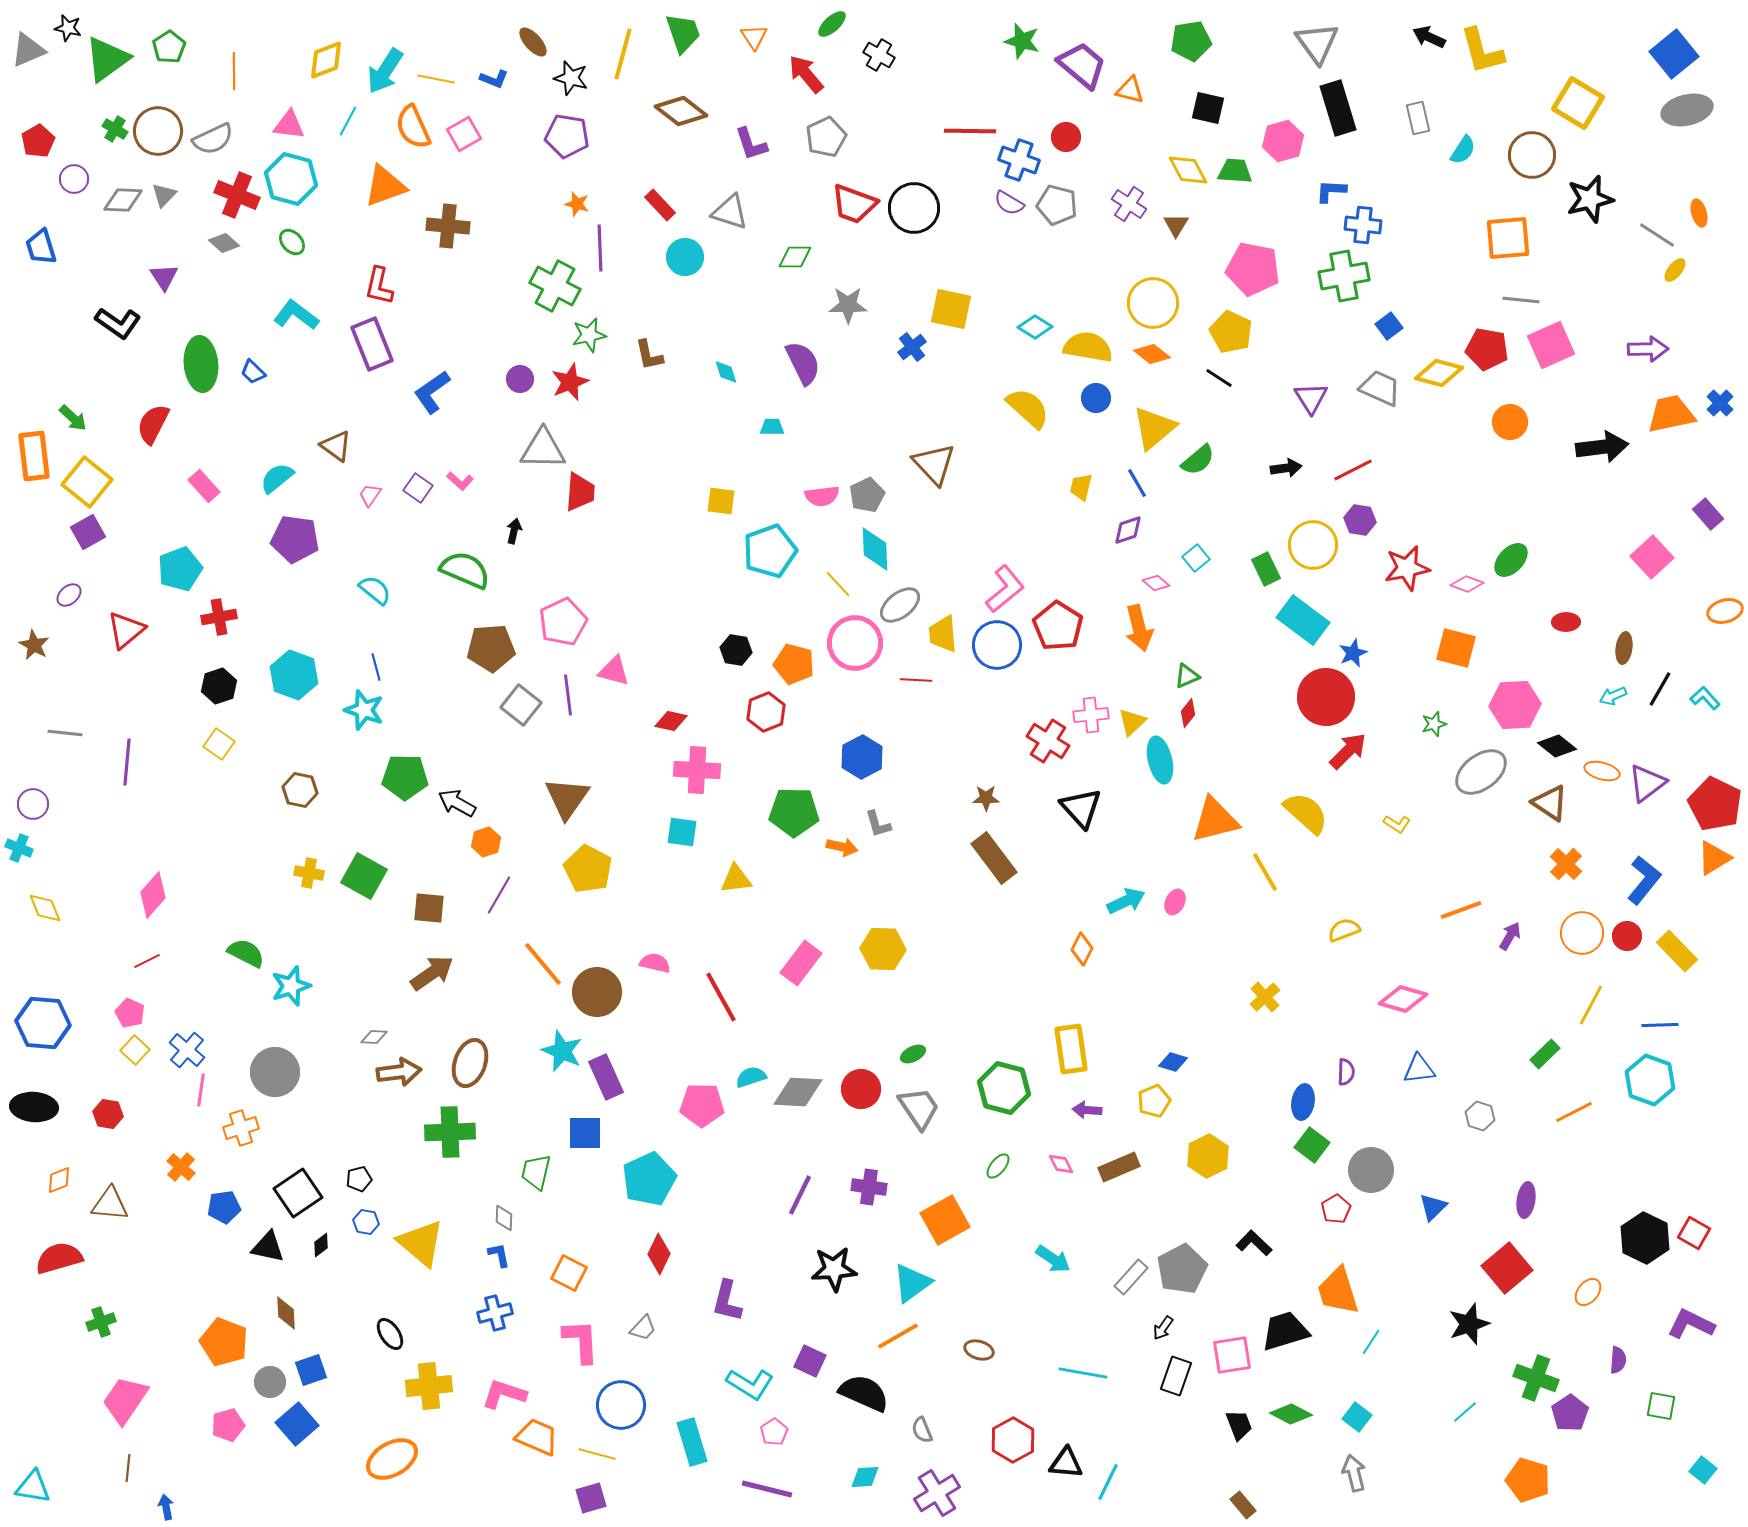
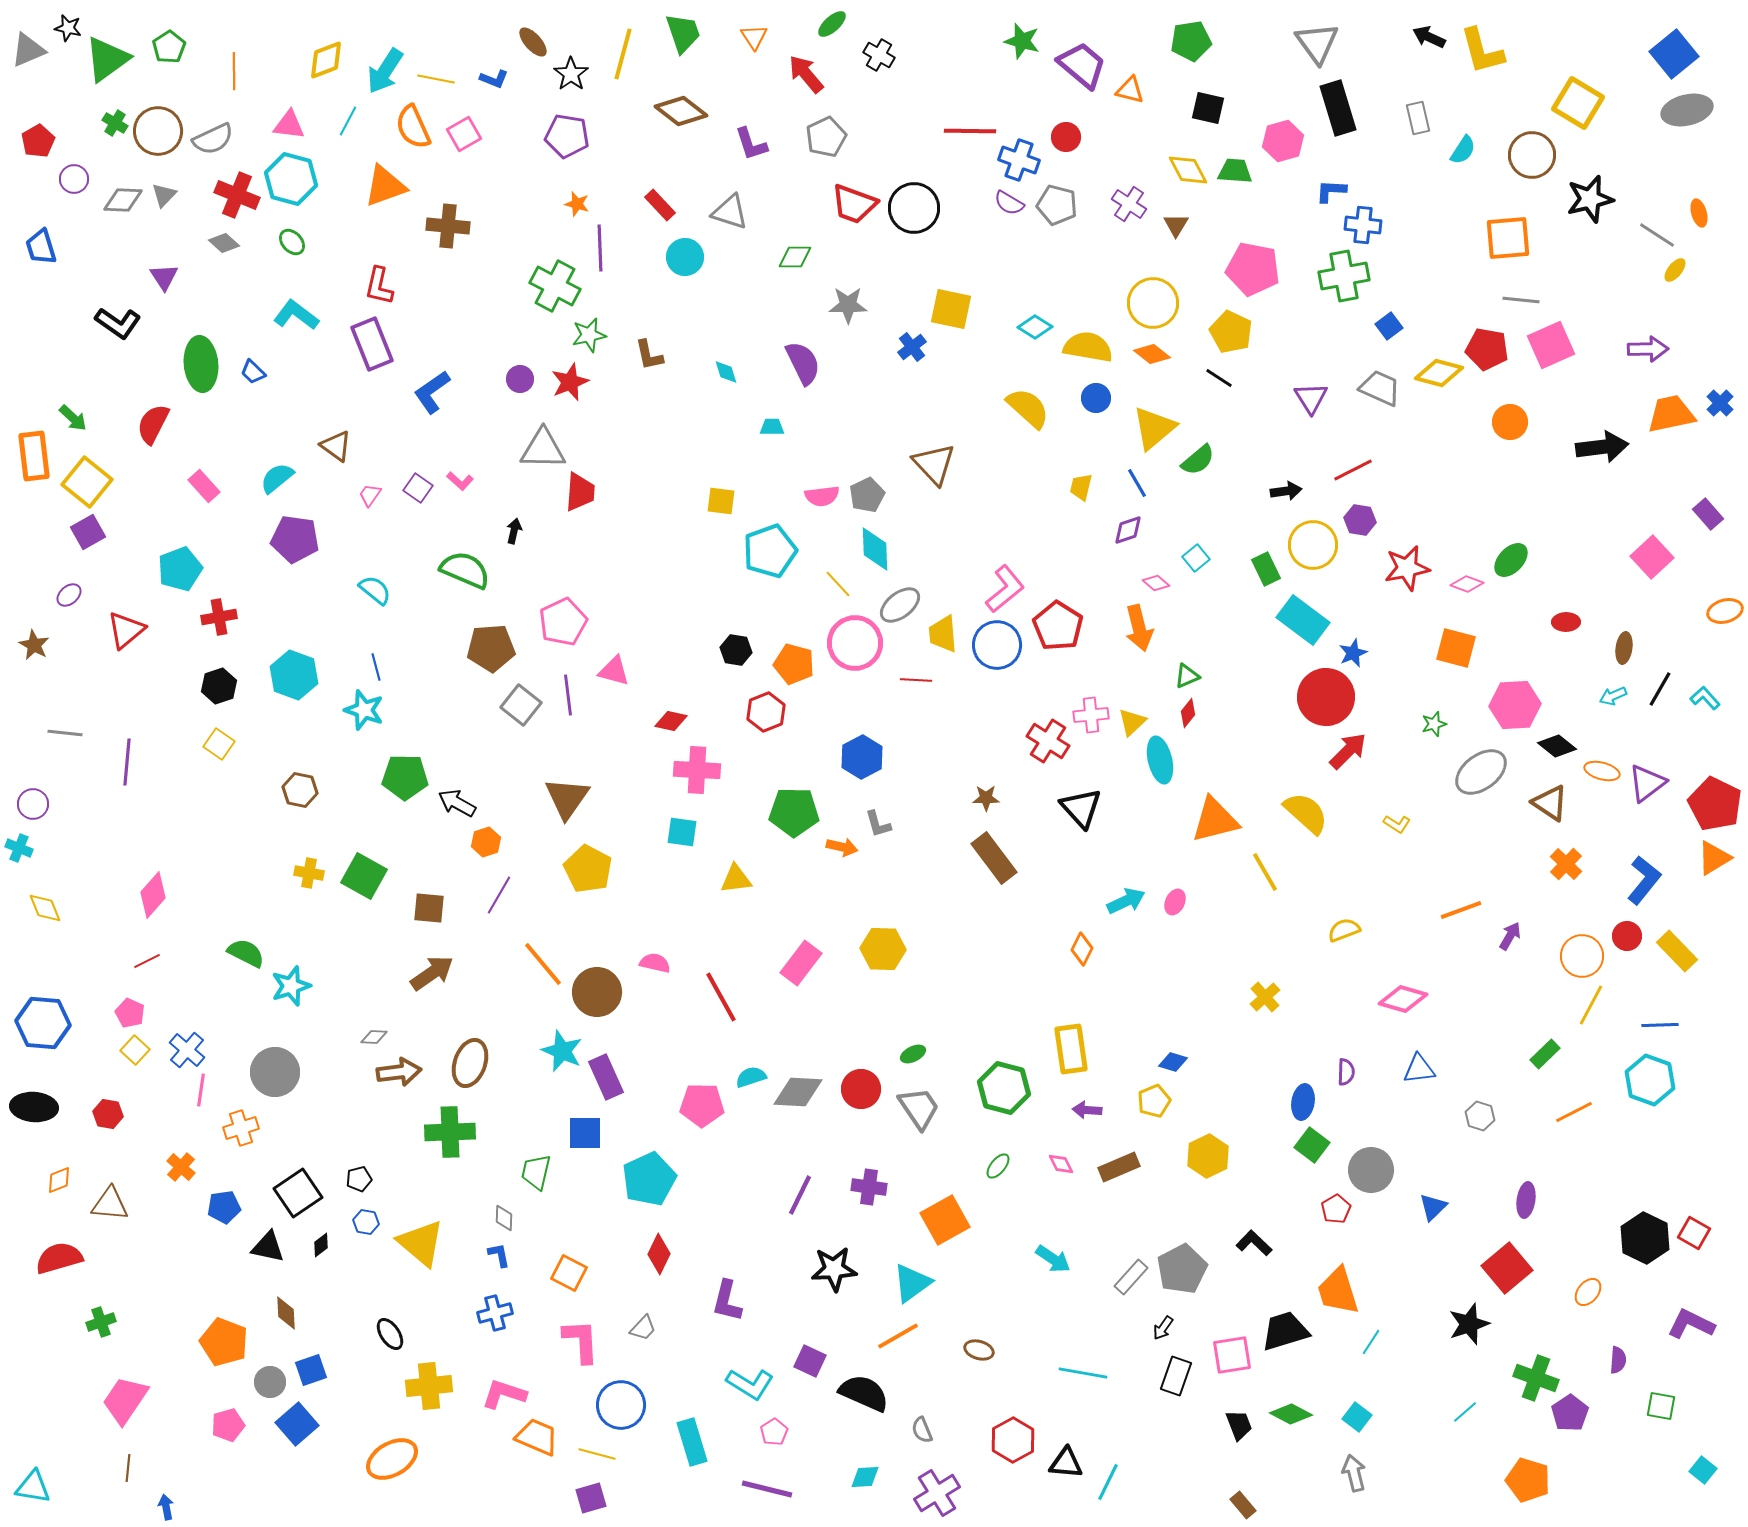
black star at (571, 78): moved 4 px up; rotated 20 degrees clockwise
green cross at (115, 129): moved 6 px up
black arrow at (1286, 468): moved 23 px down
orange circle at (1582, 933): moved 23 px down
